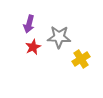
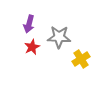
red star: moved 1 px left
